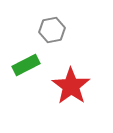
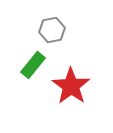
green rectangle: moved 7 px right; rotated 24 degrees counterclockwise
